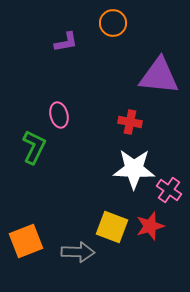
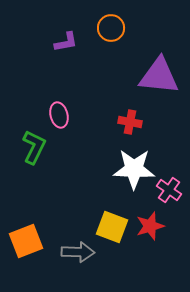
orange circle: moved 2 px left, 5 px down
